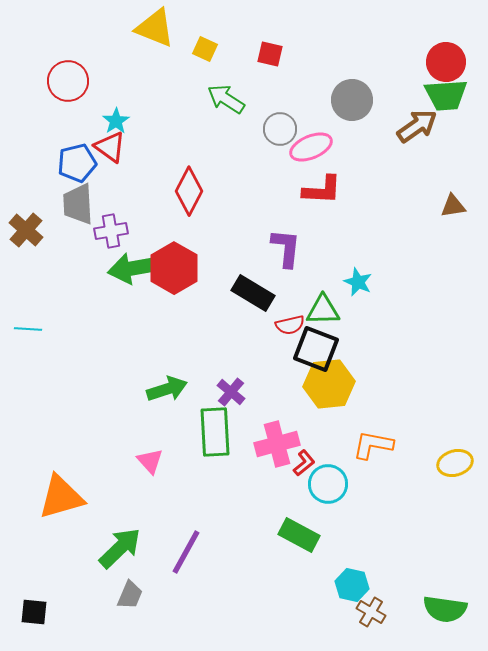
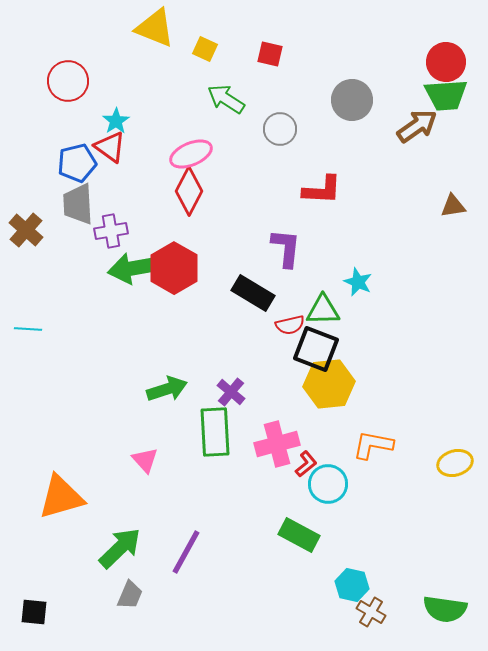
pink ellipse at (311, 147): moved 120 px left, 7 px down
pink triangle at (150, 461): moved 5 px left, 1 px up
red L-shape at (304, 463): moved 2 px right, 1 px down
